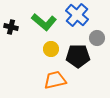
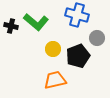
blue cross: rotated 25 degrees counterclockwise
green L-shape: moved 8 px left
black cross: moved 1 px up
yellow circle: moved 2 px right
black pentagon: rotated 20 degrees counterclockwise
